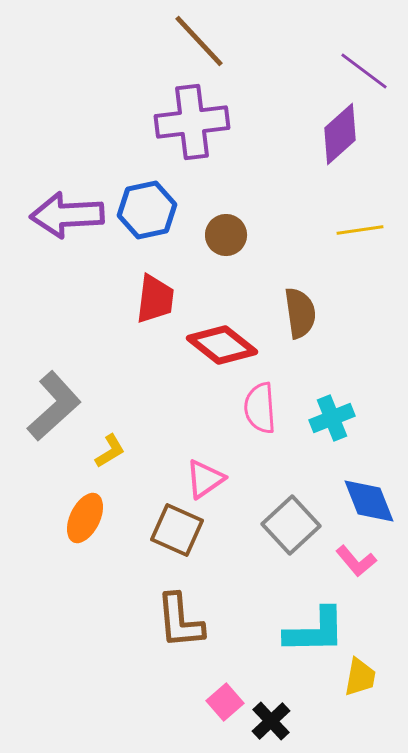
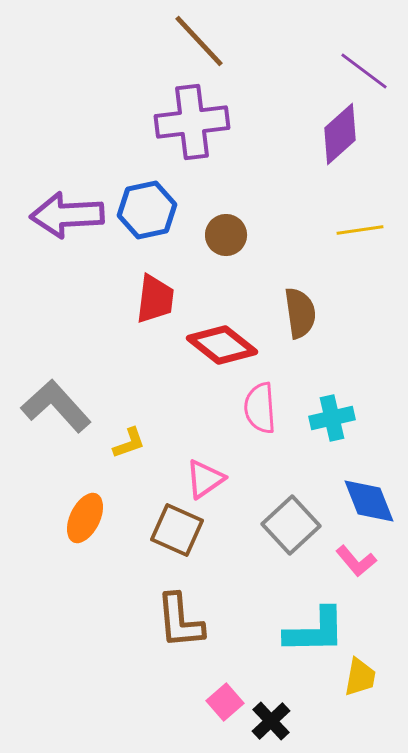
gray L-shape: moved 2 px right; rotated 90 degrees counterclockwise
cyan cross: rotated 9 degrees clockwise
yellow L-shape: moved 19 px right, 8 px up; rotated 12 degrees clockwise
